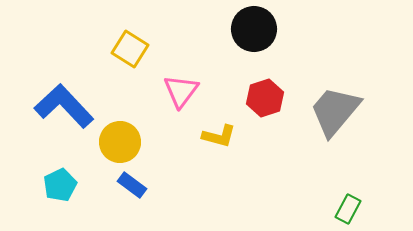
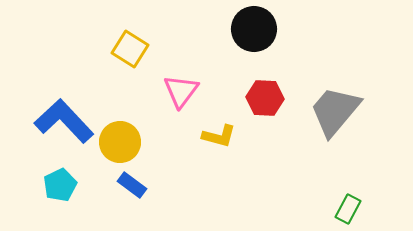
red hexagon: rotated 21 degrees clockwise
blue L-shape: moved 15 px down
